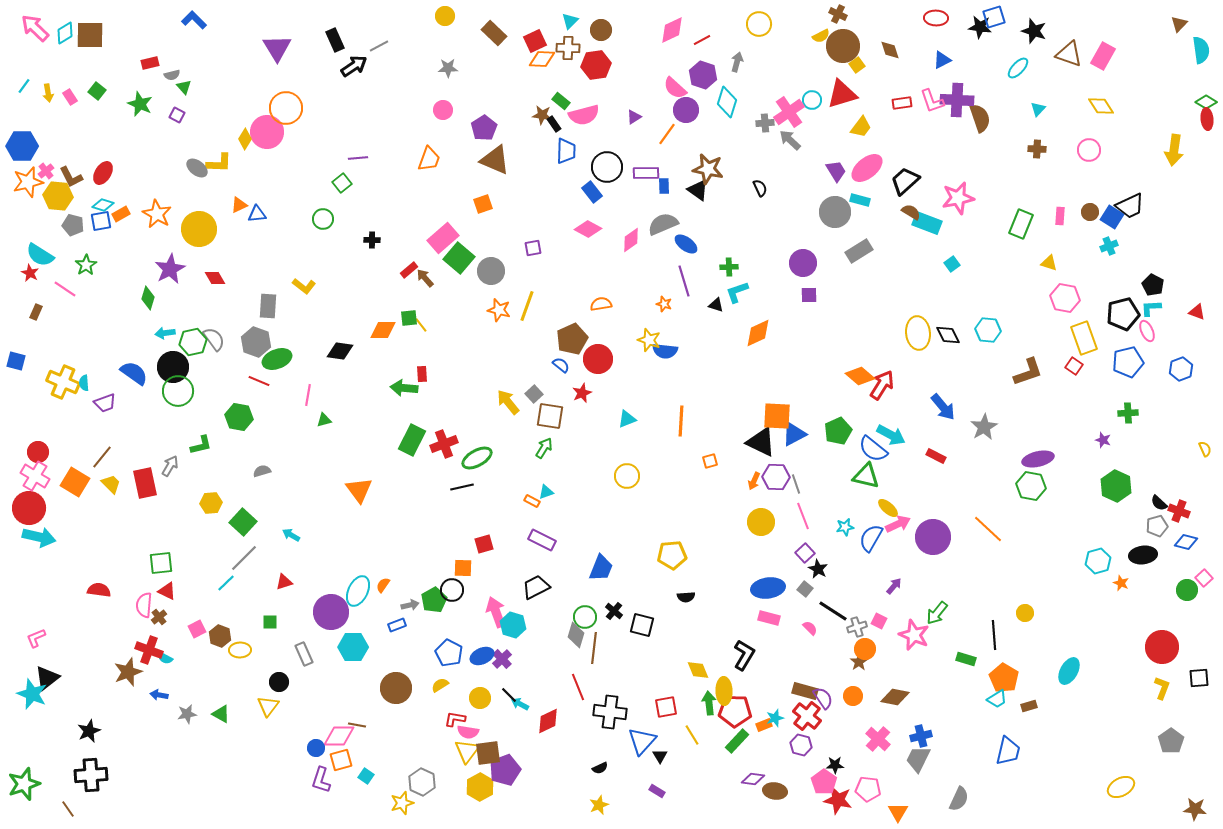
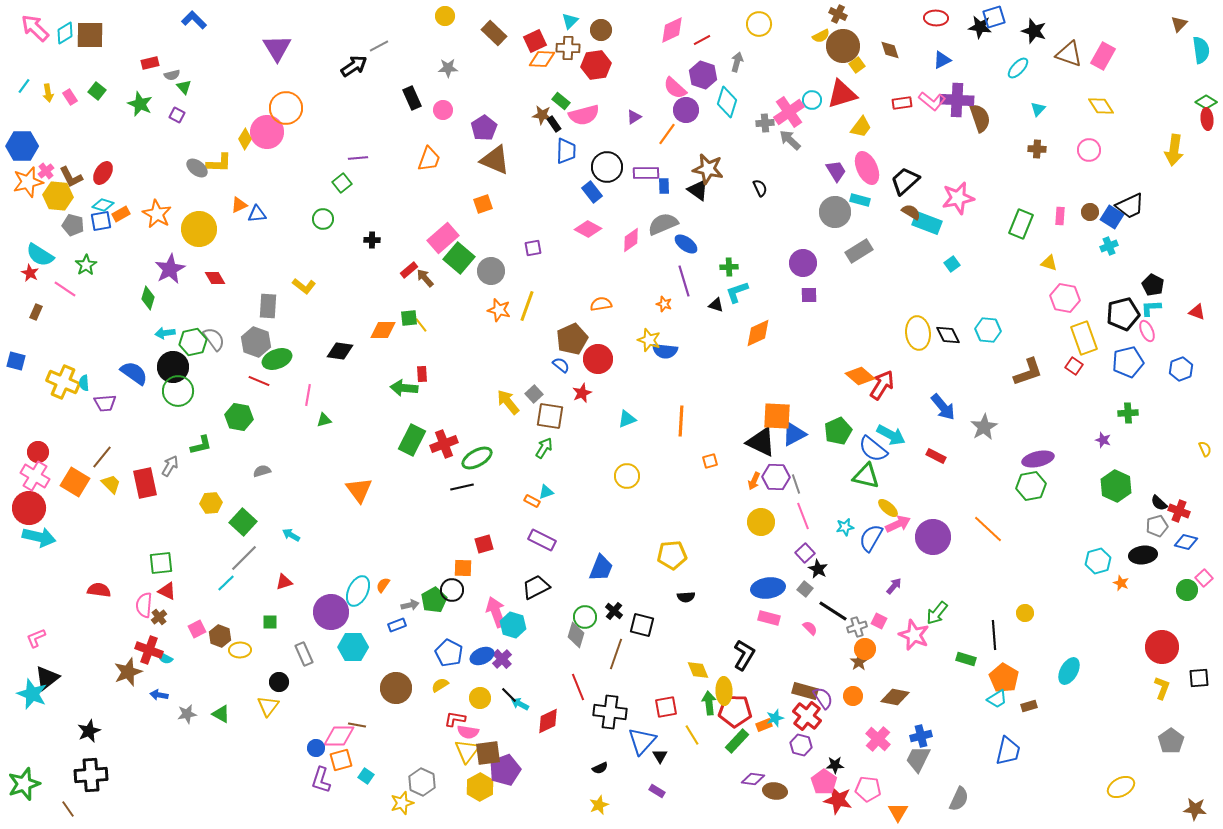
black rectangle at (335, 40): moved 77 px right, 58 px down
pink L-shape at (932, 101): rotated 32 degrees counterclockwise
pink ellipse at (867, 168): rotated 76 degrees counterclockwise
purple trapezoid at (105, 403): rotated 15 degrees clockwise
green hexagon at (1031, 486): rotated 20 degrees counterclockwise
brown line at (594, 648): moved 22 px right, 6 px down; rotated 12 degrees clockwise
